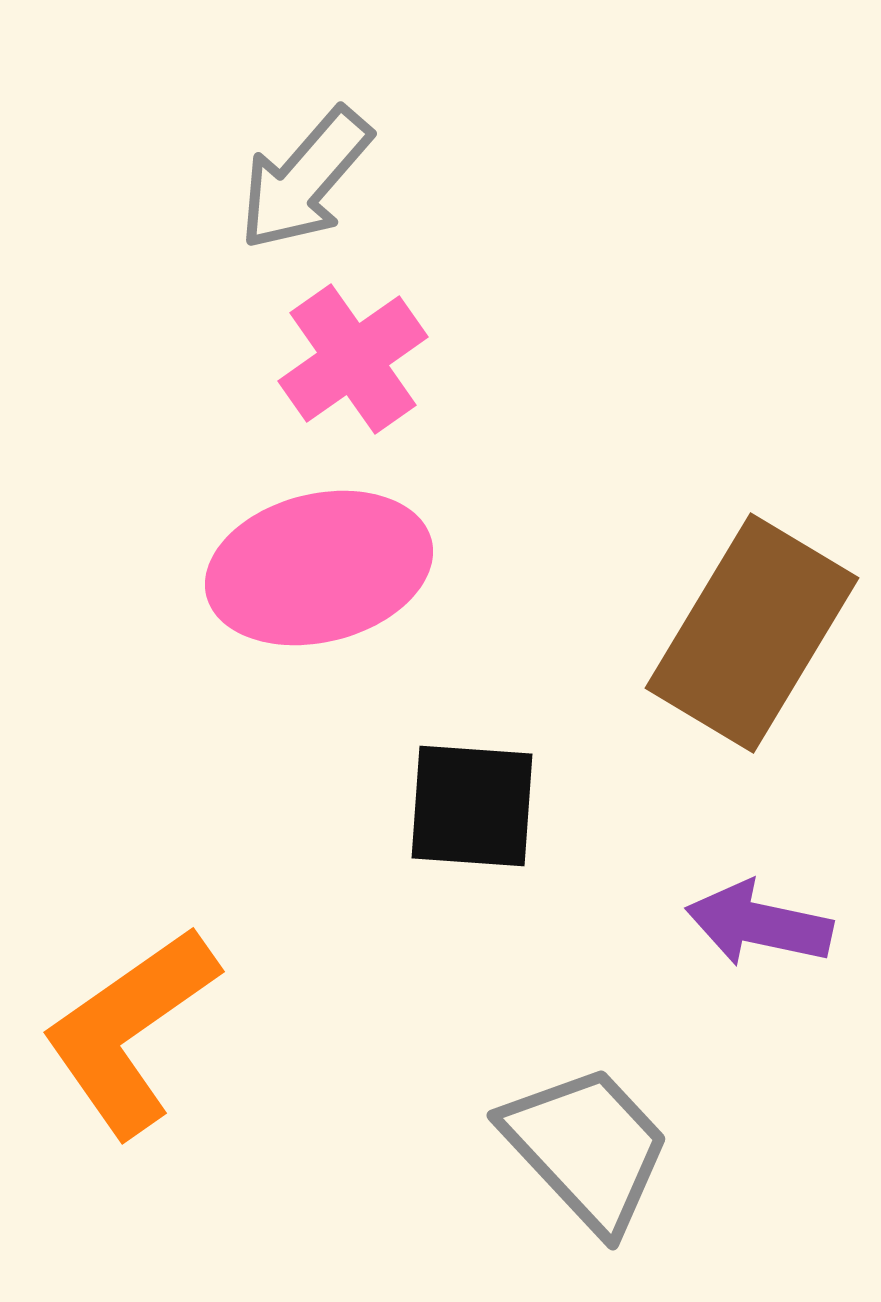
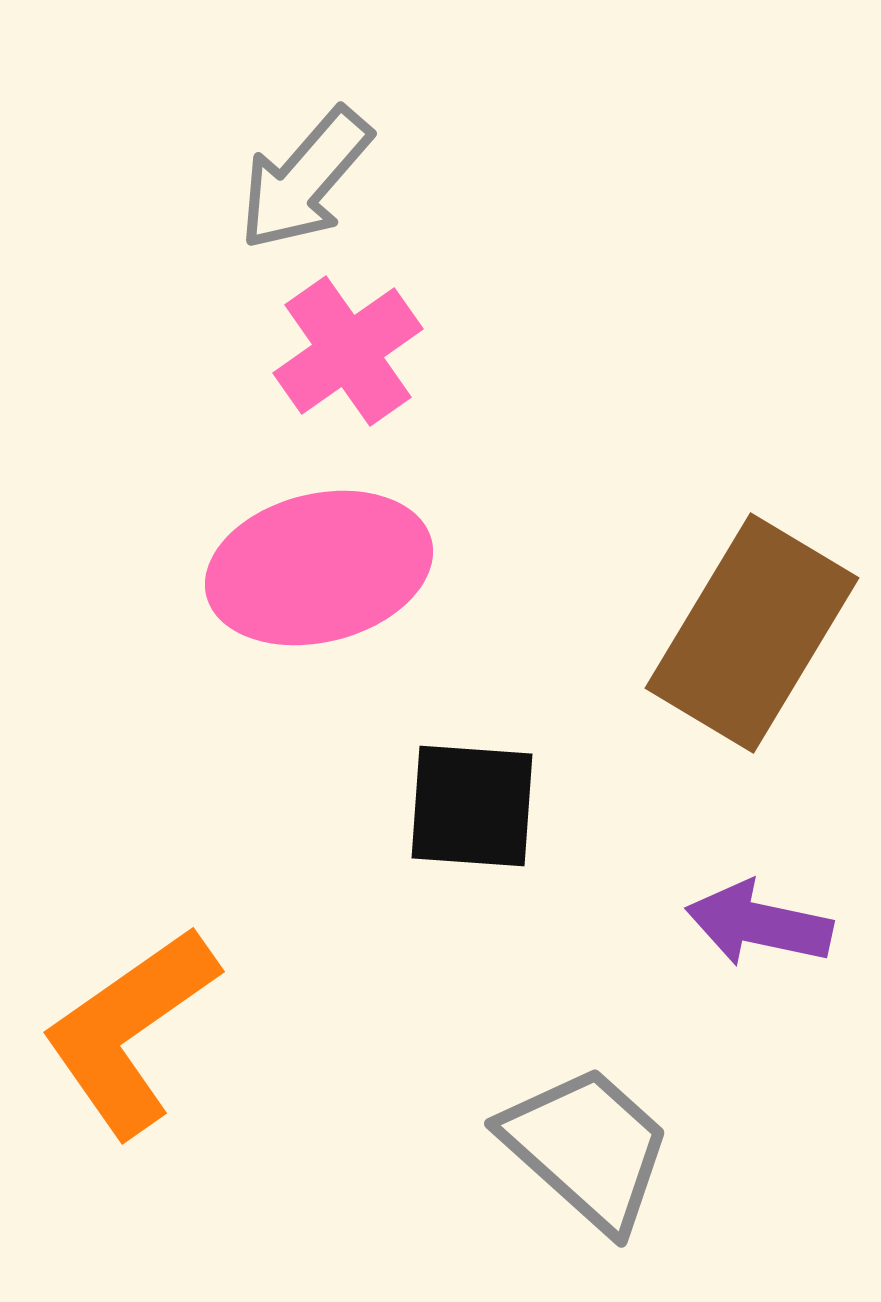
pink cross: moved 5 px left, 8 px up
gray trapezoid: rotated 5 degrees counterclockwise
